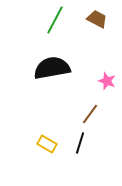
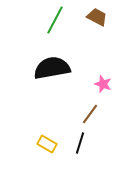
brown trapezoid: moved 2 px up
pink star: moved 4 px left, 3 px down
